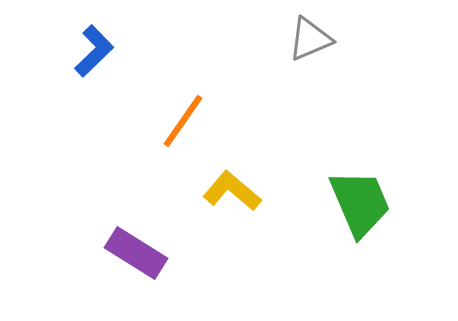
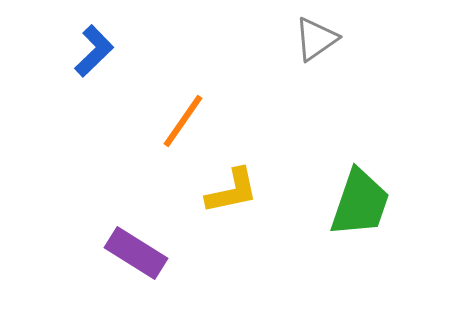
gray triangle: moved 6 px right; rotated 12 degrees counterclockwise
yellow L-shape: rotated 128 degrees clockwise
green trapezoid: rotated 42 degrees clockwise
